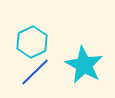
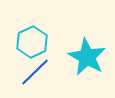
cyan star: moved 3 px right, 8 px up
